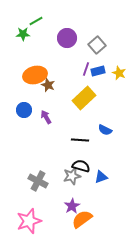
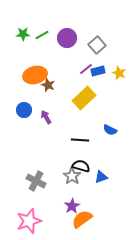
green line: moved 6 px right, 14 px down
purple line: rotated 32 degrees clockwise
blue semicircle: moved 5 px right
gray star: rotated 24 degrees counterclockwise
gray cross: moved 2 px left
